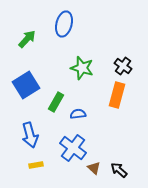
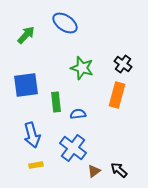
blue ellipse: moved 1 px right, 1 px up; rotated 70 degrees counterclockwise
green arrow: moved 1 px left, 4 px up
black cross: moved 2 px up
blue square: rotated 24 degrees clockwise
green rectangle: rotated 36 degrees counterclockwise
blue arrow: moved 2 px right
brown triangle: moved 3 px down; rotated 40 degrees clockwise
